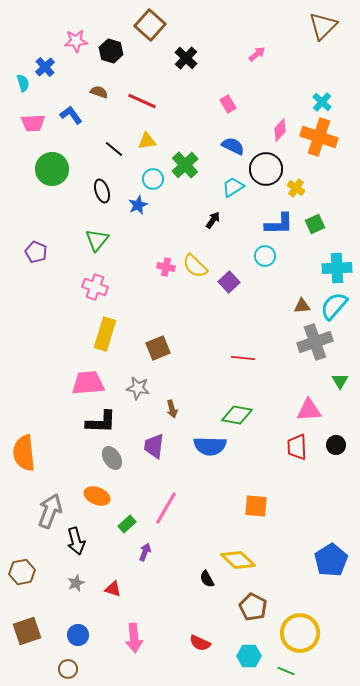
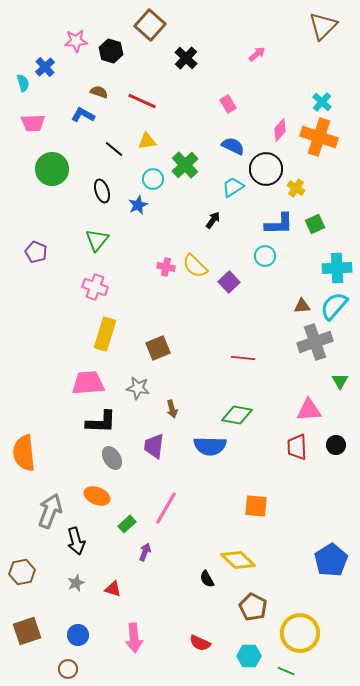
blue L-shape at (71, 115): moved 12 px right; rotated 25 degrees counterclockwise
